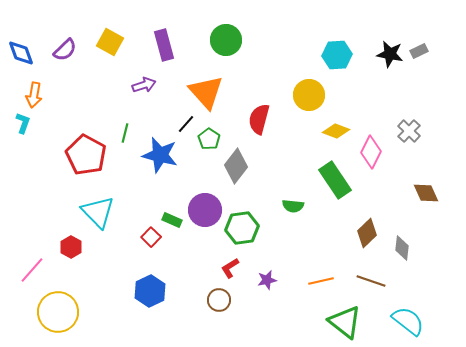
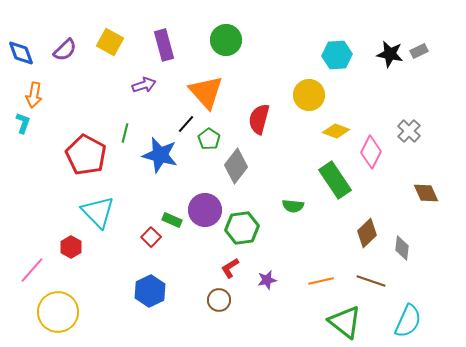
cyan semicircle at (408, 321): rotated 76 degrees clockwise
